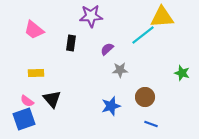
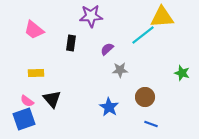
blue star: moved 2 px left, 1 px down; rotated 24 degrees counterclockwise
